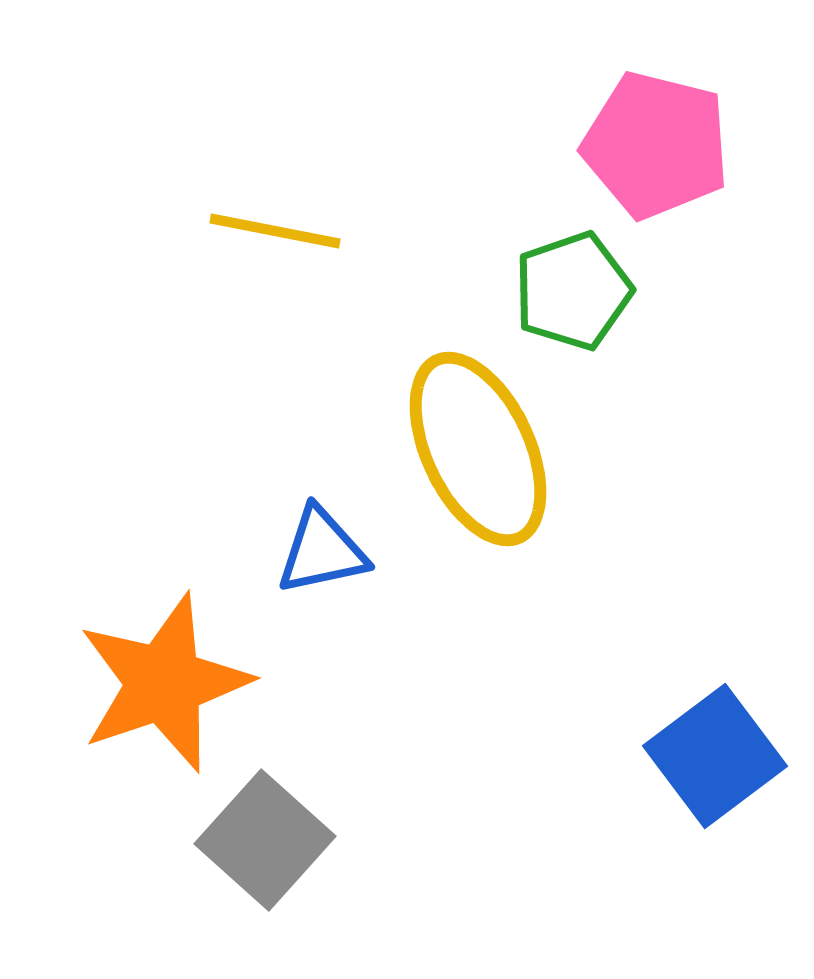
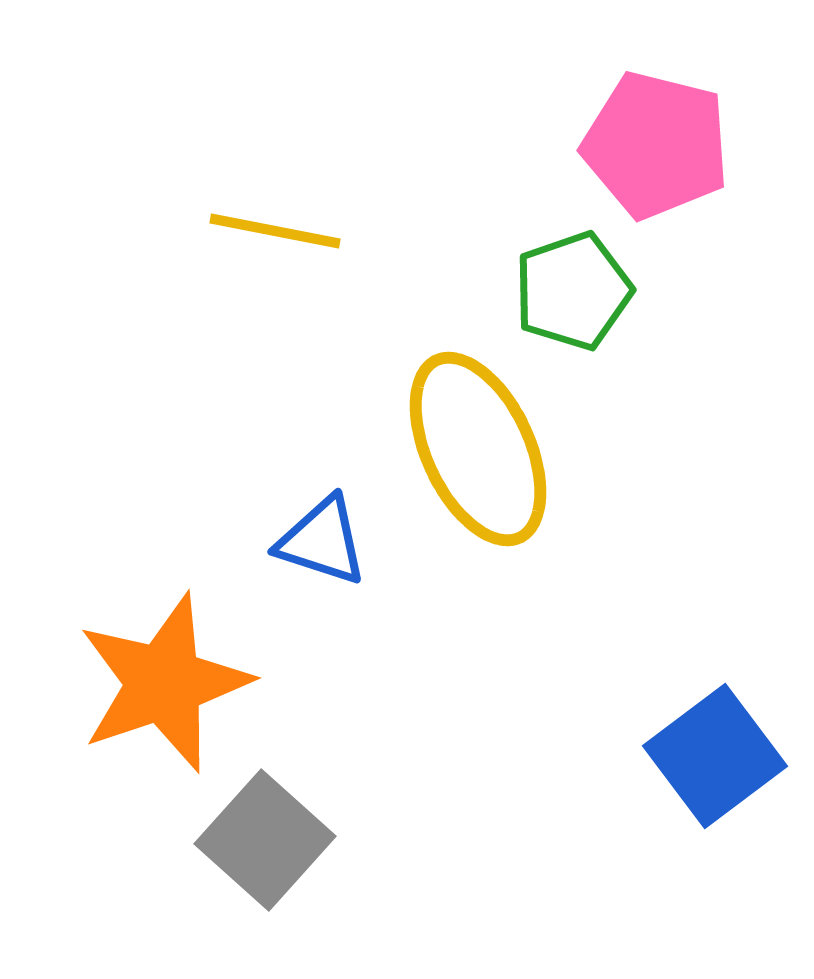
blue triangle: moved 10 px up; rotated 30 degrees clockwise
